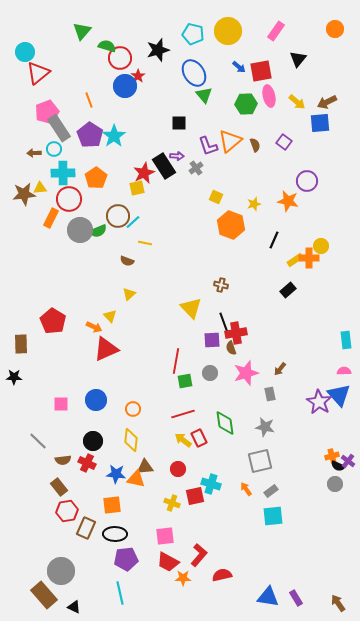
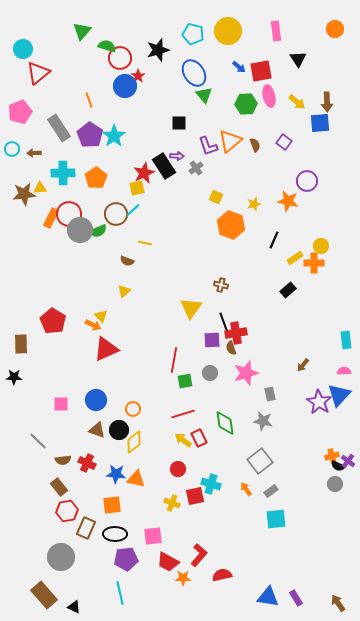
pink rectangle at (276, 31): rotated 42 degrees counterclockwise
cyan circle at (25, 52): moved 2 px left, 3 px up
black triangle at (298, 59): rotated 12 degrees counterclockwise
brown arrow at (327, 102): rotated 66 degrees counterclockwise
pink pentagon at (47, 112): moved 27 px left
cyan circle at (54, 149): moved 42 px left
red circle at (69, 199): moved 15 px down
brown circle at (118, 216): moved 2 px left, 2 px up
cyan line at (133, 222): moved 12 px up
orange cross at (309, 258): moved 5 px right, 5 px down
yellow rectangle at (295, 260): moved 2 px up
yellow triangle at (129, 294): moved 5 px left, 3 px up
yellow triangle at (191, 308): rotated 20 degrees clockwise
yellow triangle at (110, 316): moved 9 px left
orange arrow at (94, 327): moved 1 px left, 2 px up
red line at (176, 361): moved 2 px left, 1 px up
brown arrow at (280, 369): moved 23 px right, 4 px up
blue triangle at (339, 395): rotated 25 degrees clockwise
gray star at (265, 427): moved 2 px left, 6 px up
yellow diamond at (131, 440): moved 3 px right, 2 px down; rotated 45 degrees clockwise
black circle at (93, 441): moved 26 px right, 11 px up
gray square at (260, 461): rotated 25 degrees counterclockwise
brown triangle at (145, 467): moved 48 px left, 37 px up; rotated 24 degrees clockwise
cyan square at (273, 516): moved 3 px right, 3 px down
pink square at (165, 536): moved 12 px left
gray circle at (61, 571): moved 14 px up
